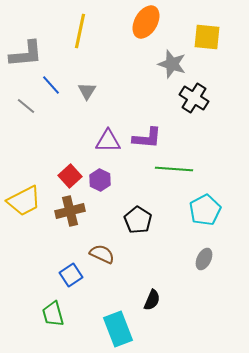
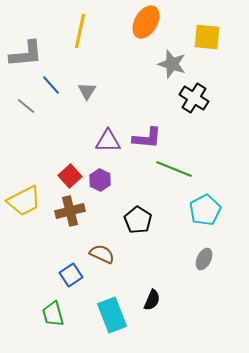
green line: rotated 18 degrees clockwise
cyan rectangle: moved 6 px left, 14 px up
